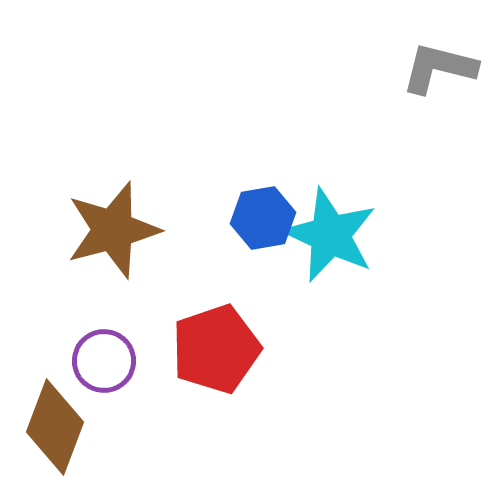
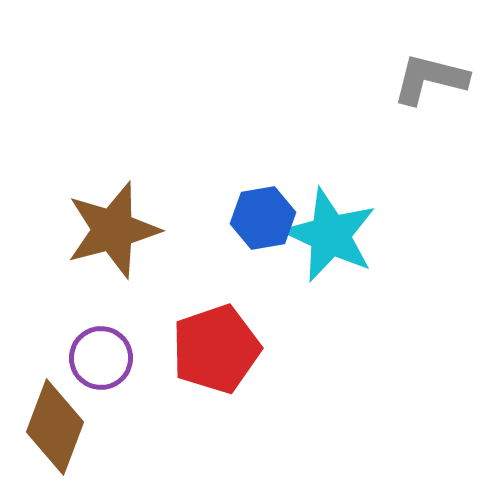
gray L-shape: moved 9 px left, 11 px down
purple circle: moved 3 px left, 3 px up
